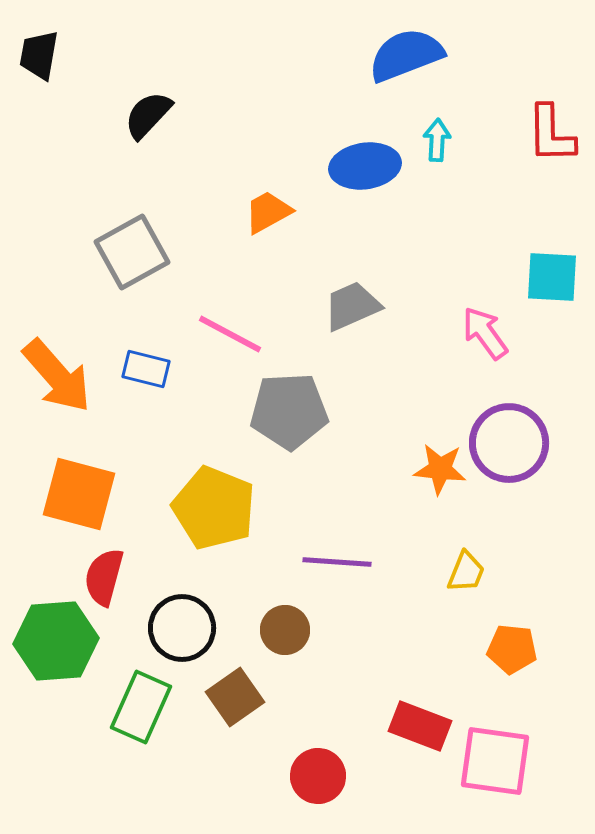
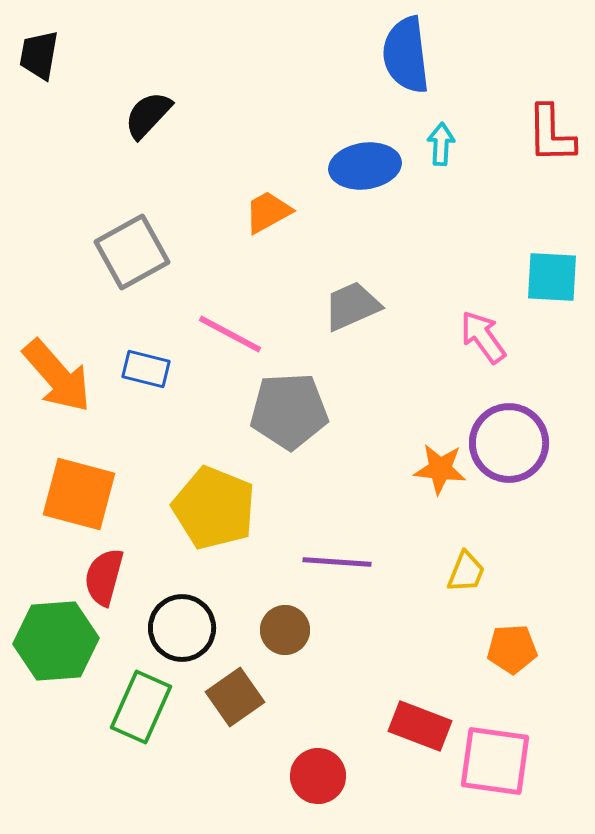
blue semicircle: rotated 76 degrees counterclockwise
cyan arrow: moved 4 px right, 4 px down
pink arrow: moved 2 px left, 4 px down
orange pentagon: rotated 9 degrees counterclockwise
